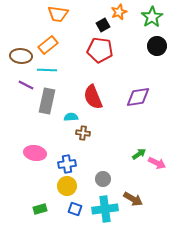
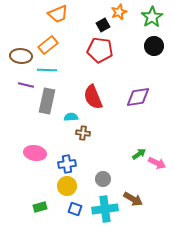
orange trapezoid: rotated 30 degrees counterclockwise
black circle: moved 3 px left
purple line: rotated 14 degrees counterclockwise
green rectangle: moved 2 px up
